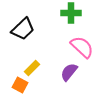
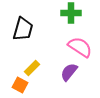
black trapezoid: rotated 30 degrees counterclockwise
pink semicircle: moved 2 px left; rotated 10 degrees counterclockwise
